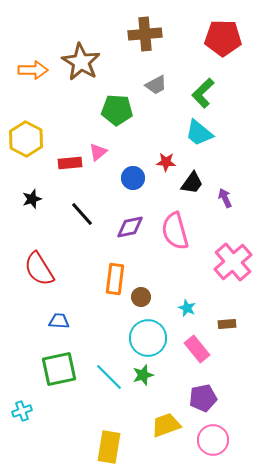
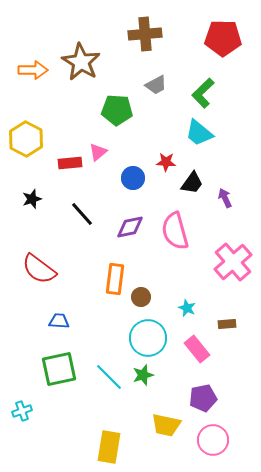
red semicircle: rotated 21 degrees counterclockwise
yellow trapezoid: rotated 148 degrees counterclockwise
